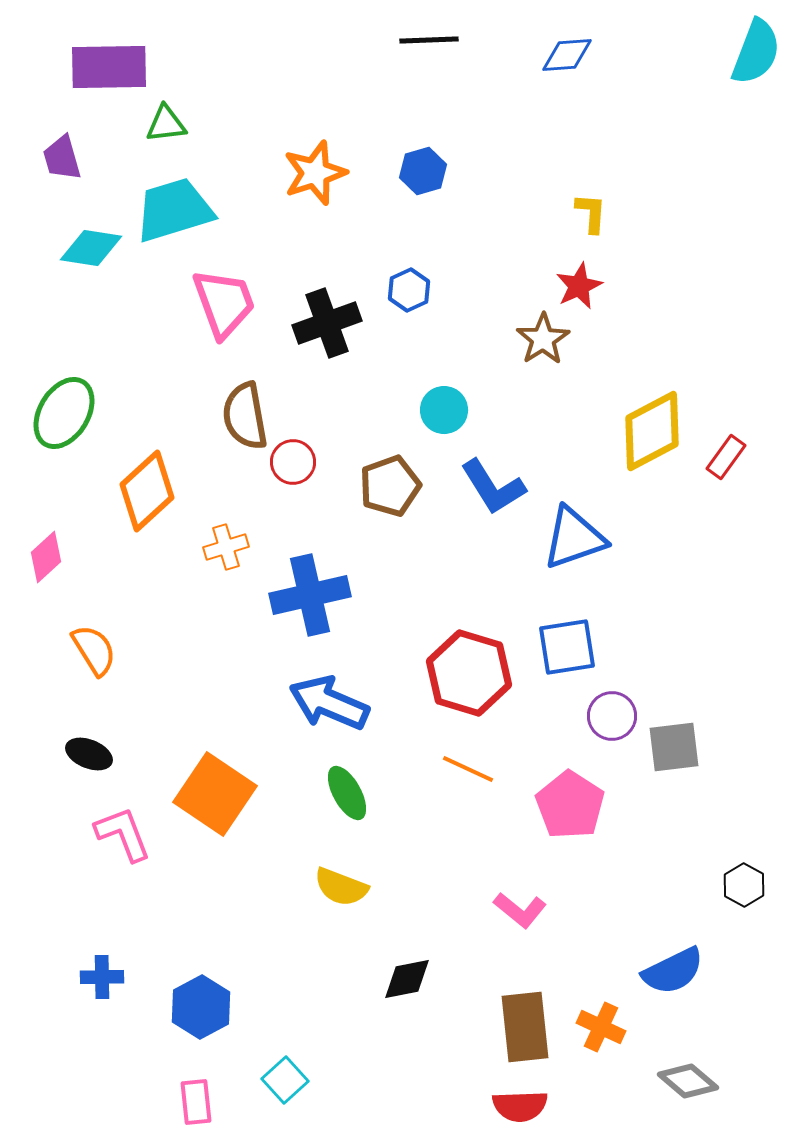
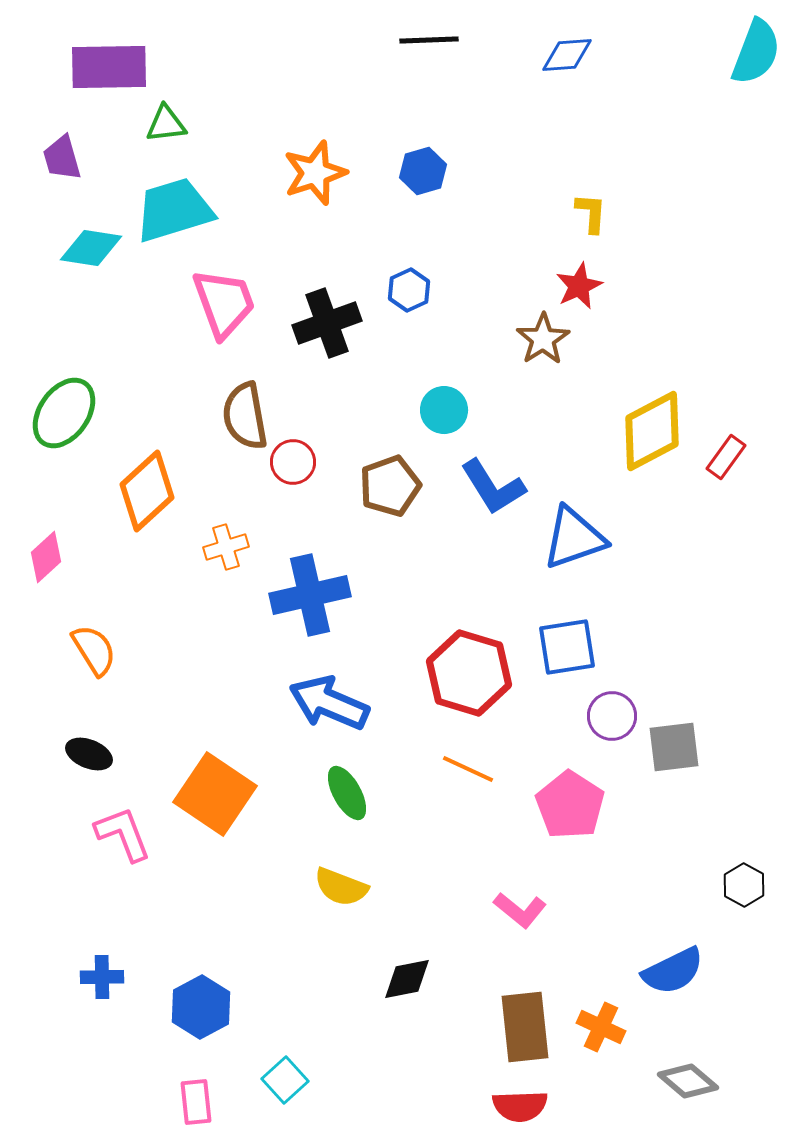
green ellipse at (64, 413): rotated 4 degrees clockwise
